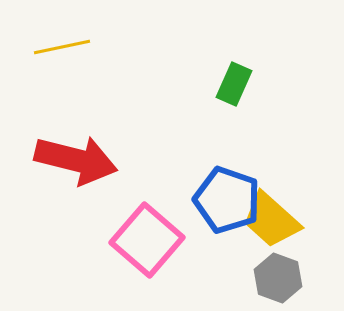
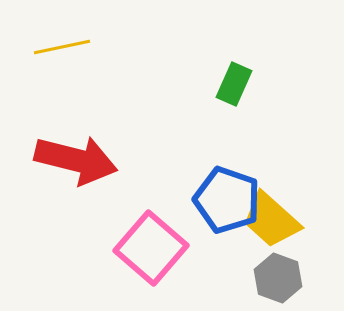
pink square: moved 4 px right, 8 px down
